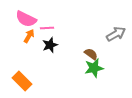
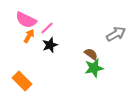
pink semicircle: moved 1 px down
pink line: rotated 40 degrees counterclockwise
